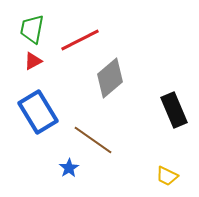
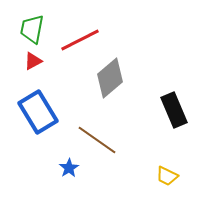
brown line: moved 4 px right
